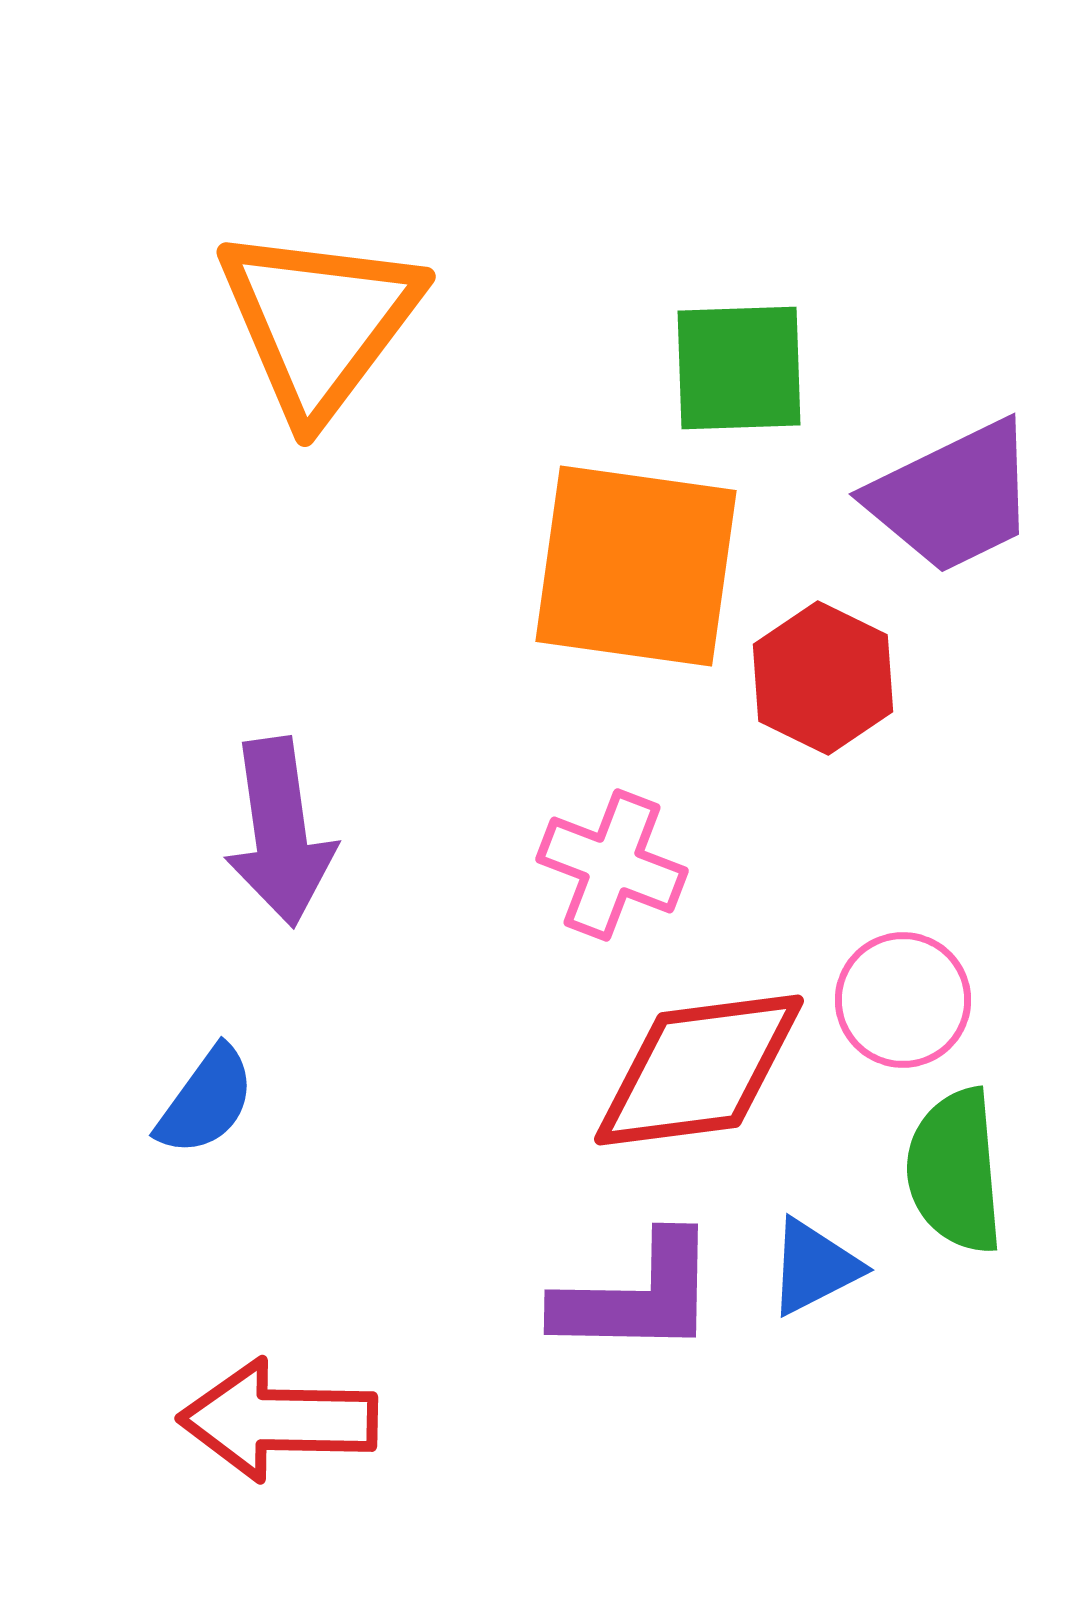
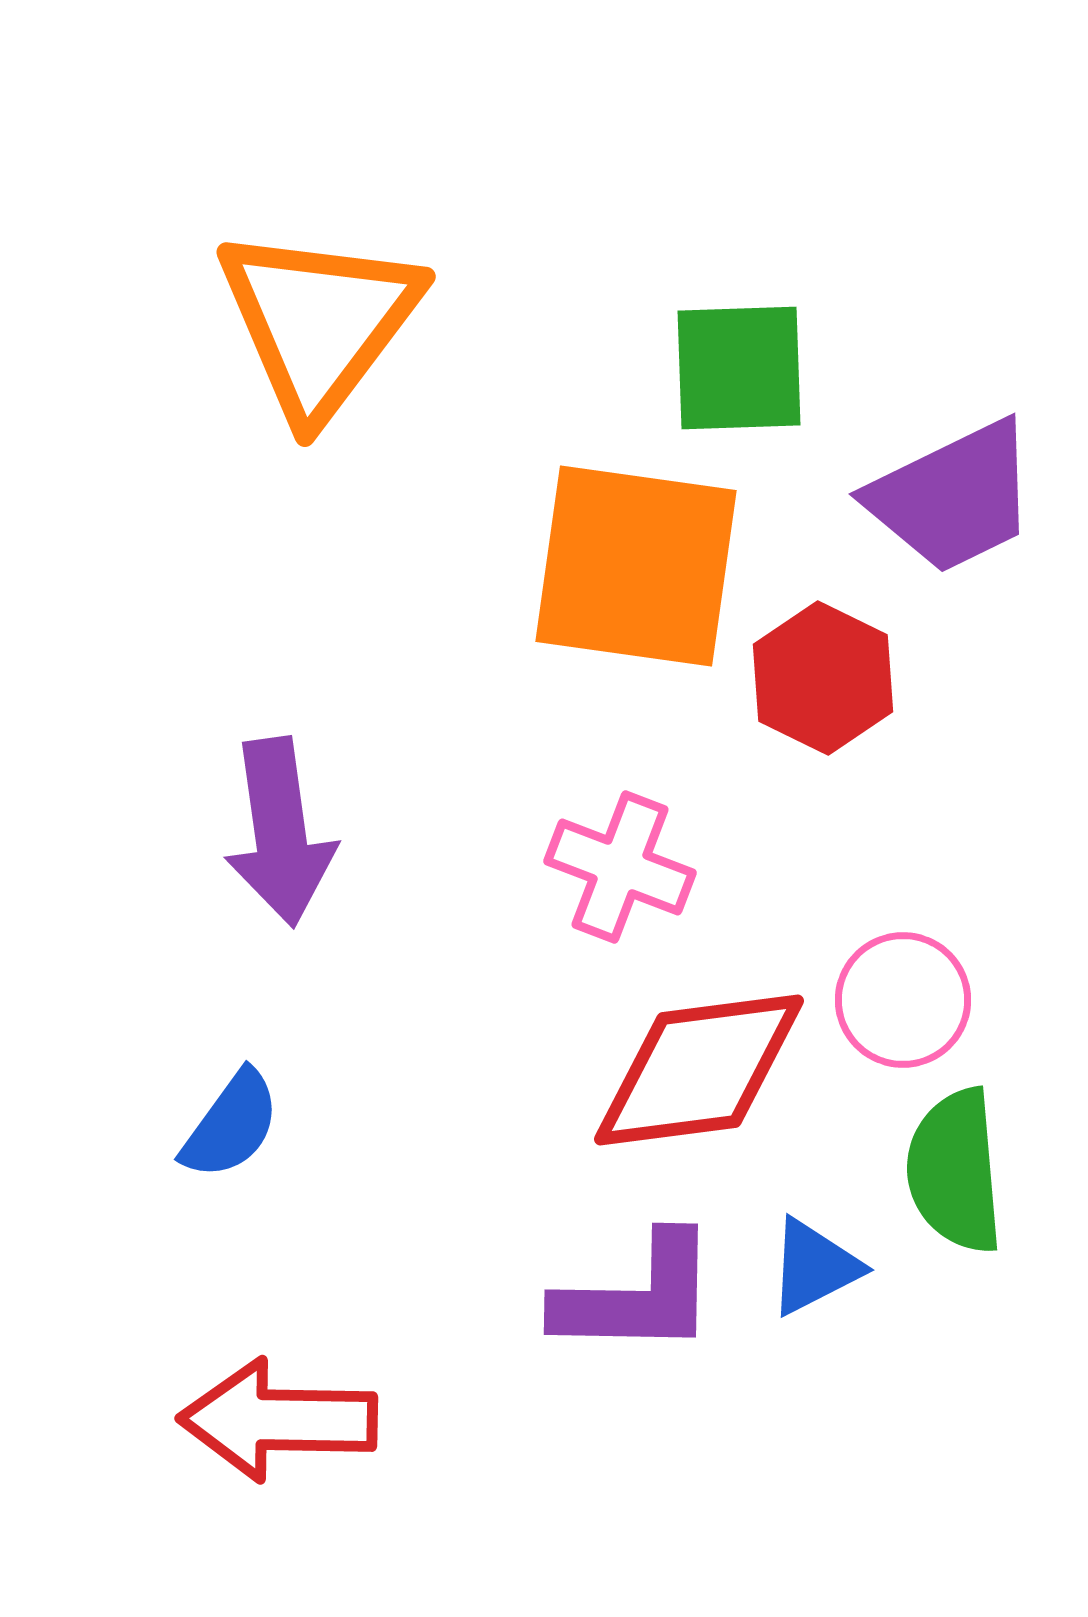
pink cross: moved 8 px right, 2 px down
blue semicircle: moved 25 px right, 24 px down
